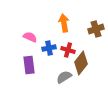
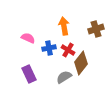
orange arrow: moved 3 px down
pink semicircle: moved 2 px left, 1 px down
red cross: rotated 16 degrees clockwise
purple rectangle: moved 9 px down; rotated 18 degrees counterclockwise
